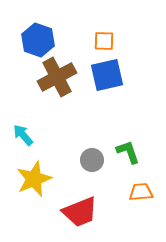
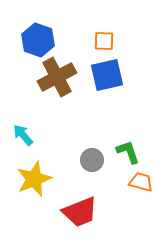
orange trapezoid: moved 10 px up; rotated 20 degrees clockwise
